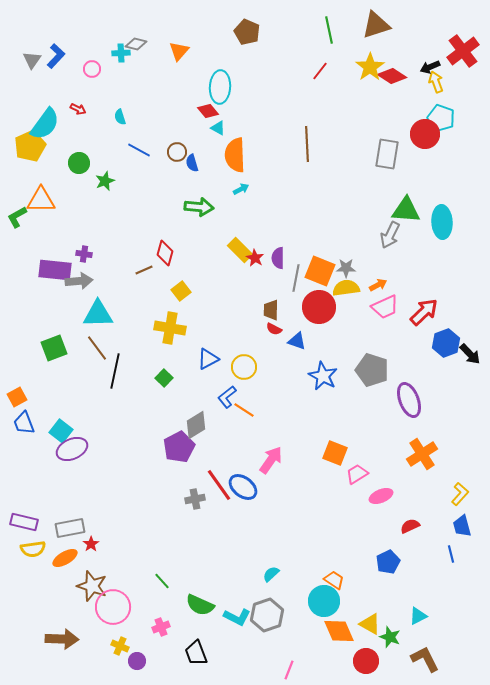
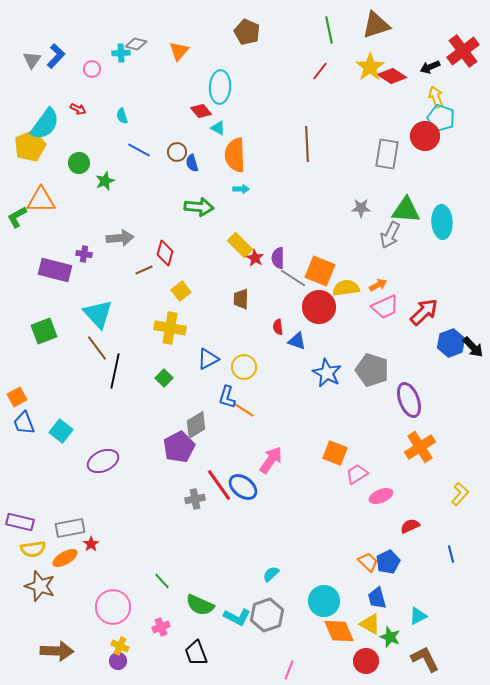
yellow arrow at (436, 82): moved 15 px down
red diamond at (208, 111): moved 7 px left
cyan semicircle at (120, 117): moved 2 px right, 1 px up
red circle at (425, 134): moved 2 px down
cyan arrow at (241, 189): rotated 28 degrees clockwise
yellow rectangle at (240, 250): moved 5 px up
gray star at (346, 268): moved 15 px right, 60 px up
purple rectangle at (55, 270): rotated 8 degrees clockwise
gray line at (296, 278): moved 3 px left; rotated 68 degrees counterclockwise
gray arrow at (79, 281): moved 41 px right, 43 px up
brown trapezoid at (271, 310): moved 30 px left, 11 px up
cyan triangle at (98, 314): rotated 48 degrees clockwise
red semicircle at (274, 329): moved 4 px right, 2 px up; rotated 56 degrees clockwise
blue hexagon at (446, 343): moved 5 px right
green square at (54, 348): moved 10 px left, 17 px up
black arrow at (470, 354): moved 3 px right, 7 px up
blue star at (323, 376): moved 4 px right, 3 px up
blue L-shape at (227, 397): rotated 35 degrees counterclockwise
purple ellipse at (72, 449): moved 31 px right, 12 px down
orange cross at (422, 454): moved 2 px left, 7 px up
purple rectangle at (24, 522): moved 4 px left
blue trapezoid at (462, 526): moved 85 px left, 72 px down
orange trapezoid at (334, 580): moved 34 px right, 18 px up; rotated 10 degrees clockwise
brown star at (92, 586): moved 52 px left
brown arrow at (62, 639): moved 5 px left, 12 px down
purple circle at (137, 661): moved 19 px left
